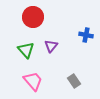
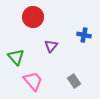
blue cross: moved 2 px left
green triangle: moved 10 px left, 7 px down
